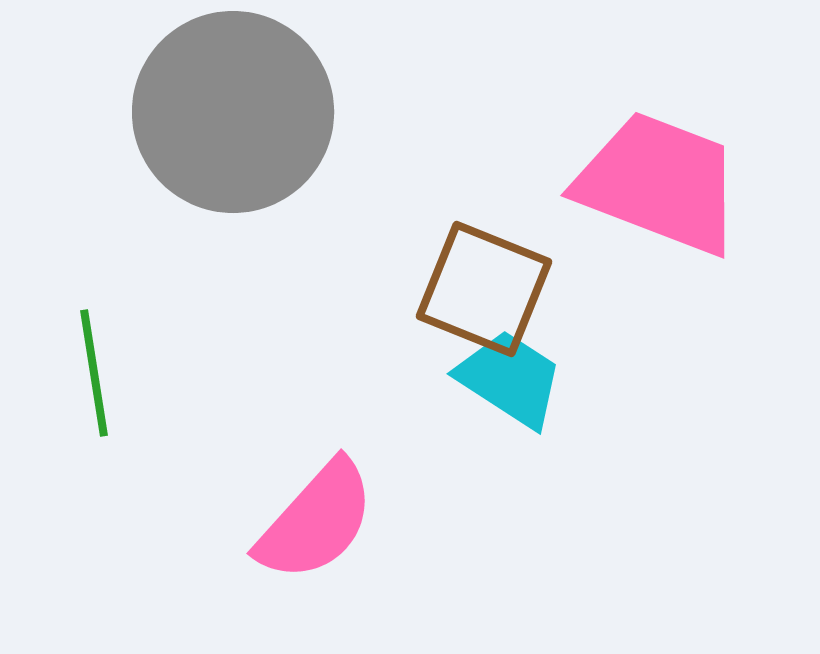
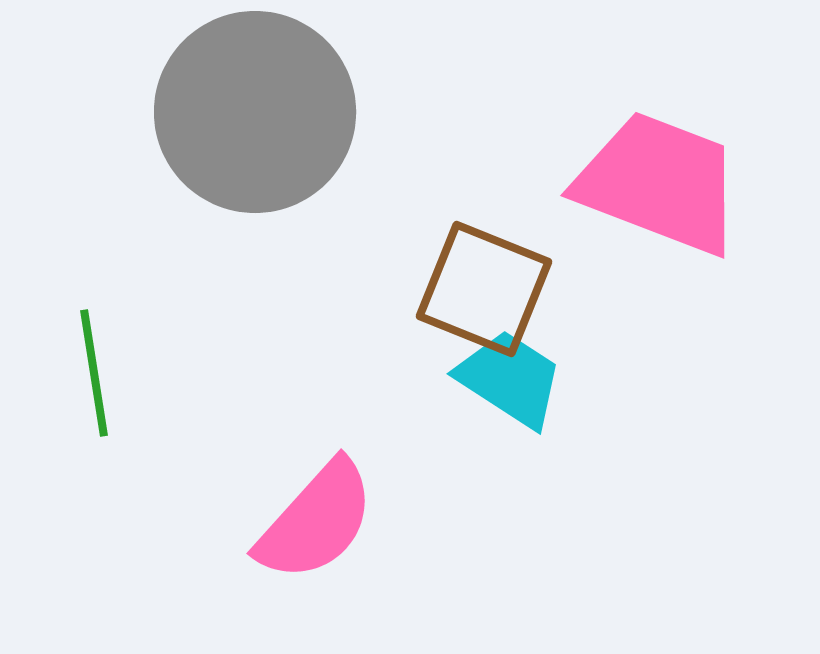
gray circle: moved 22 px right
